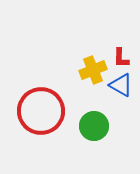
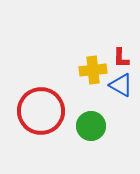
yellow cross: rotated 16 degrees clockwise
green circle: moved 3 px left
